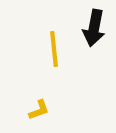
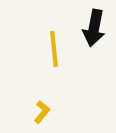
yellow L-shape: moved 3 px right, 2 px down; rotated 30 degrees counterclockwise
